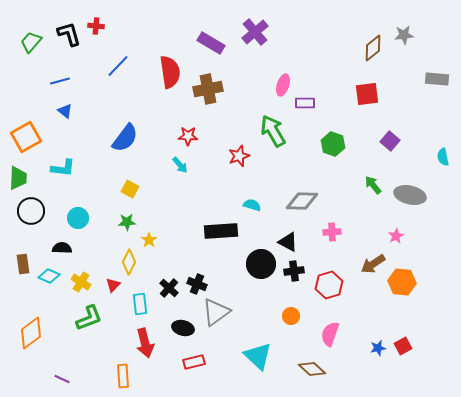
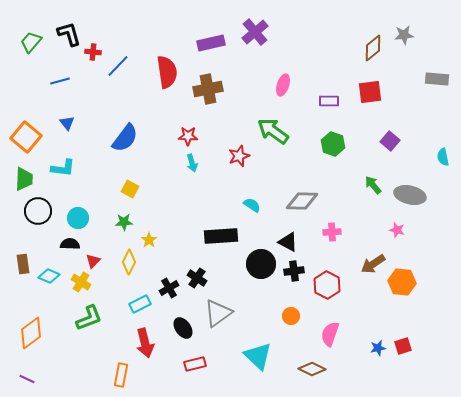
red cross at (96, 26): moved 3 px left, 26 px down
purple rectangle at (211, 43): rotated 44 degrees counterclockwise
red semicircle at (170, 72): moved 3 px left
red square at (367, 94): moved 3 px right, 2 px up
purple rectangle at (305, 103): moved 24 px right, 2 px up
blue triangle at (65, 111): moved 2 px right, 12 px down; rotated 14 degrees clockwise
green arrow at (273, 131): rotated 24 degrees counterclockwise
orange square at (26, 137): rotated 20 degrees counterclockwise
cyan arrow at (180, 165): moved 12 px right, 2 px up; rotated 24 degrees clockwise
green trapezoid at (18, 178): moved 6 px right, 1 px down
cyan semicircle at (252, 205): rotated 18 degrees clockwise
black circle at (31, 211): moved 7 px right
green star at (127, 222): moved 3 px left
black rectangle at (221, 231): moved 5 px down
pink star at (396, 236): moved 1 px right, 6 px up; rotated 28 degrees counterclockwise
black semicircle at (62, 248): moved 8 px right, 4 px up
black cross at (197, 284): moved 6 px up; rotated 12 degrees clockwise
red triangle at (113, 285): moved 20 px left, 24 px up
red hexagon at (329, 285): moved 2 px left; rotated 16 degrees counterclockwise
black cross at (169, 288): rotated 18 degrees clockwise
cyan rectangle at (140, 304): rotated 70 degrees clockwise
gray triangle at (216, 312): moved 2 px right, 1 px down
black ellipse at (183, 328): rotated 40 degrees clockwise
red square at (403, 346): rotated 12 degrees clockwise
red rectangle at (194, 362): moved 1 px right, 2 px down
brown diamond at (312, 369): rotated 16 degrees counterclockwise
orange rectangle at (123, 376): moved 2 px left, 1 px up; rotated 15 degrees clockwise
purple line at (62, 379): moved 35 px left
